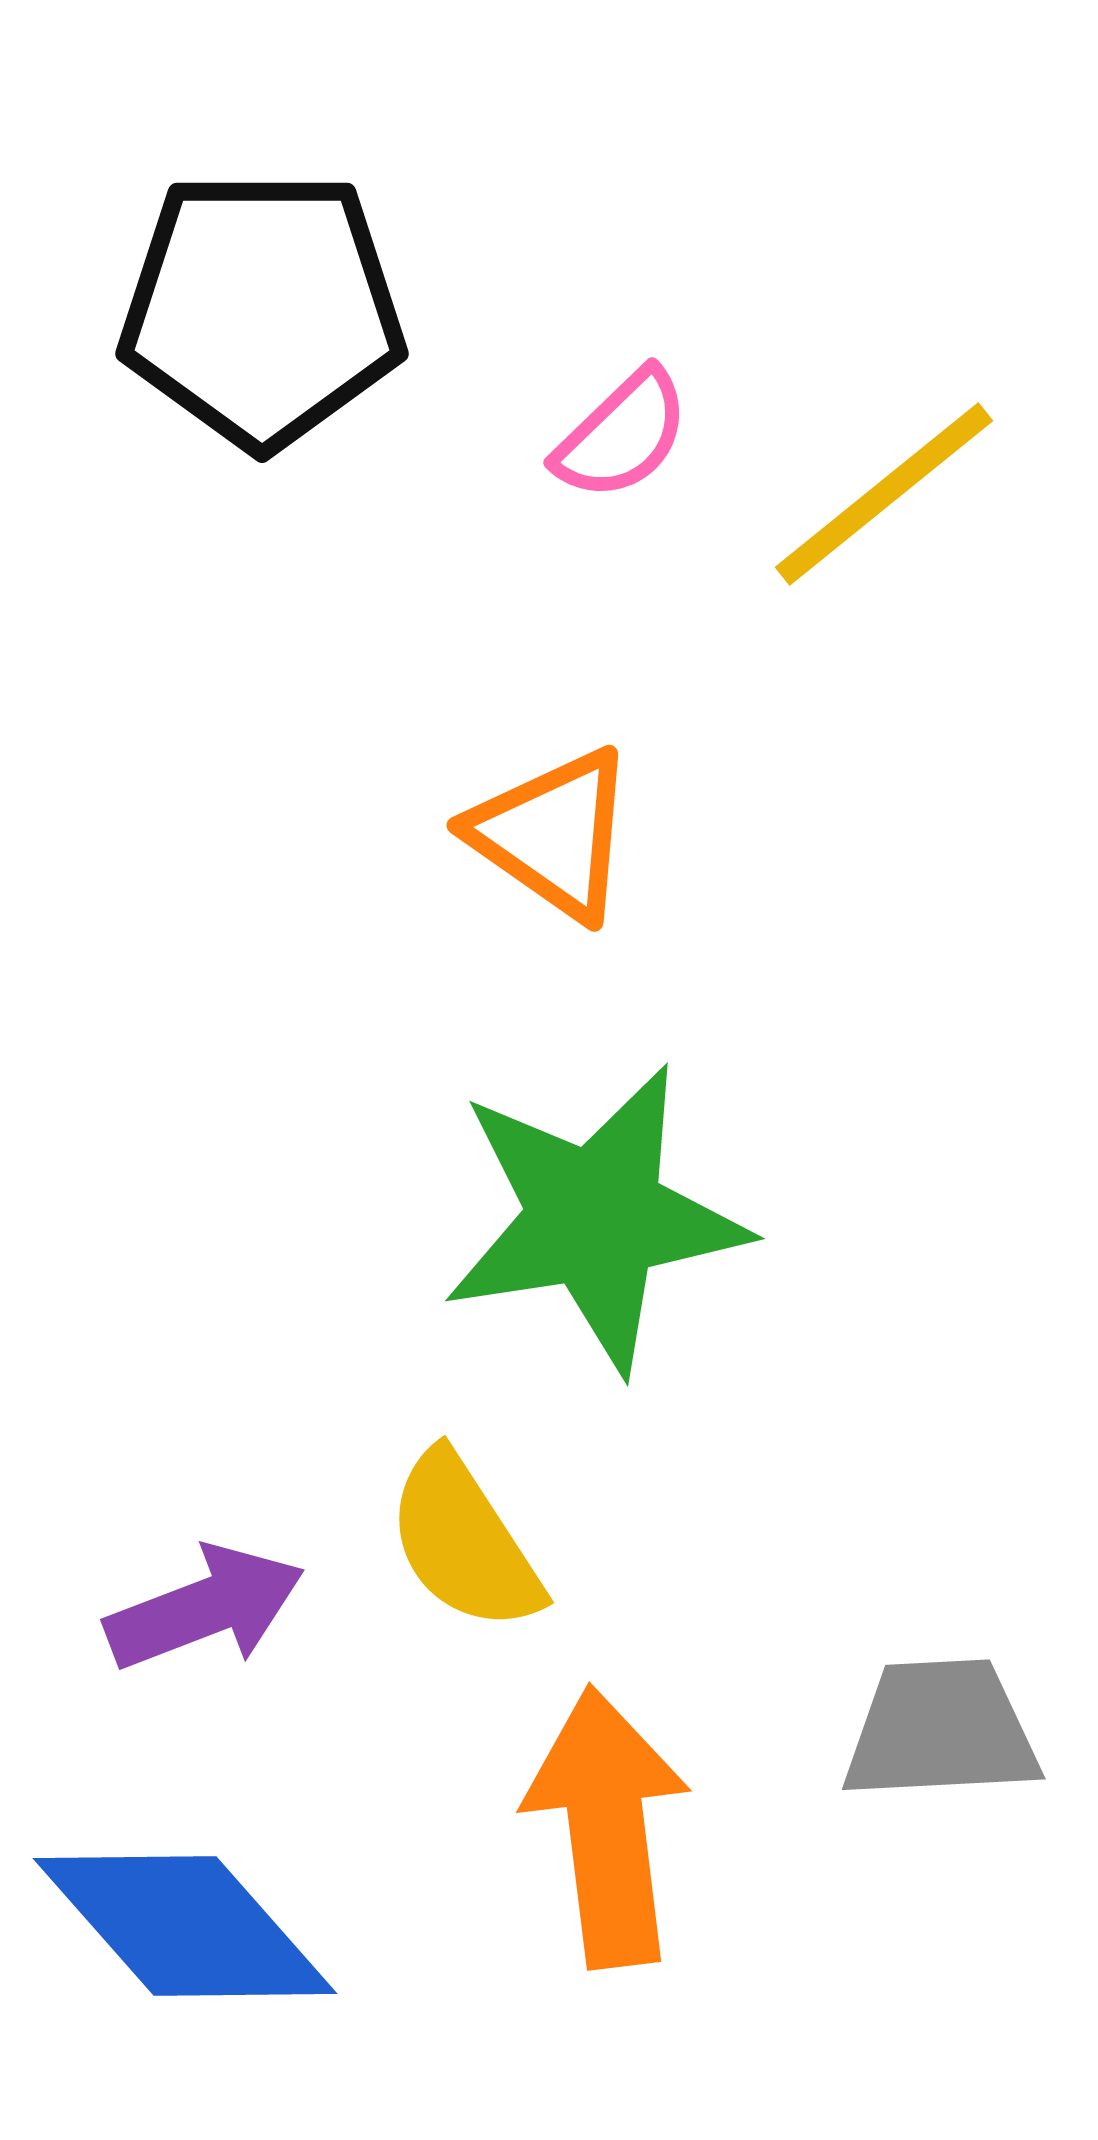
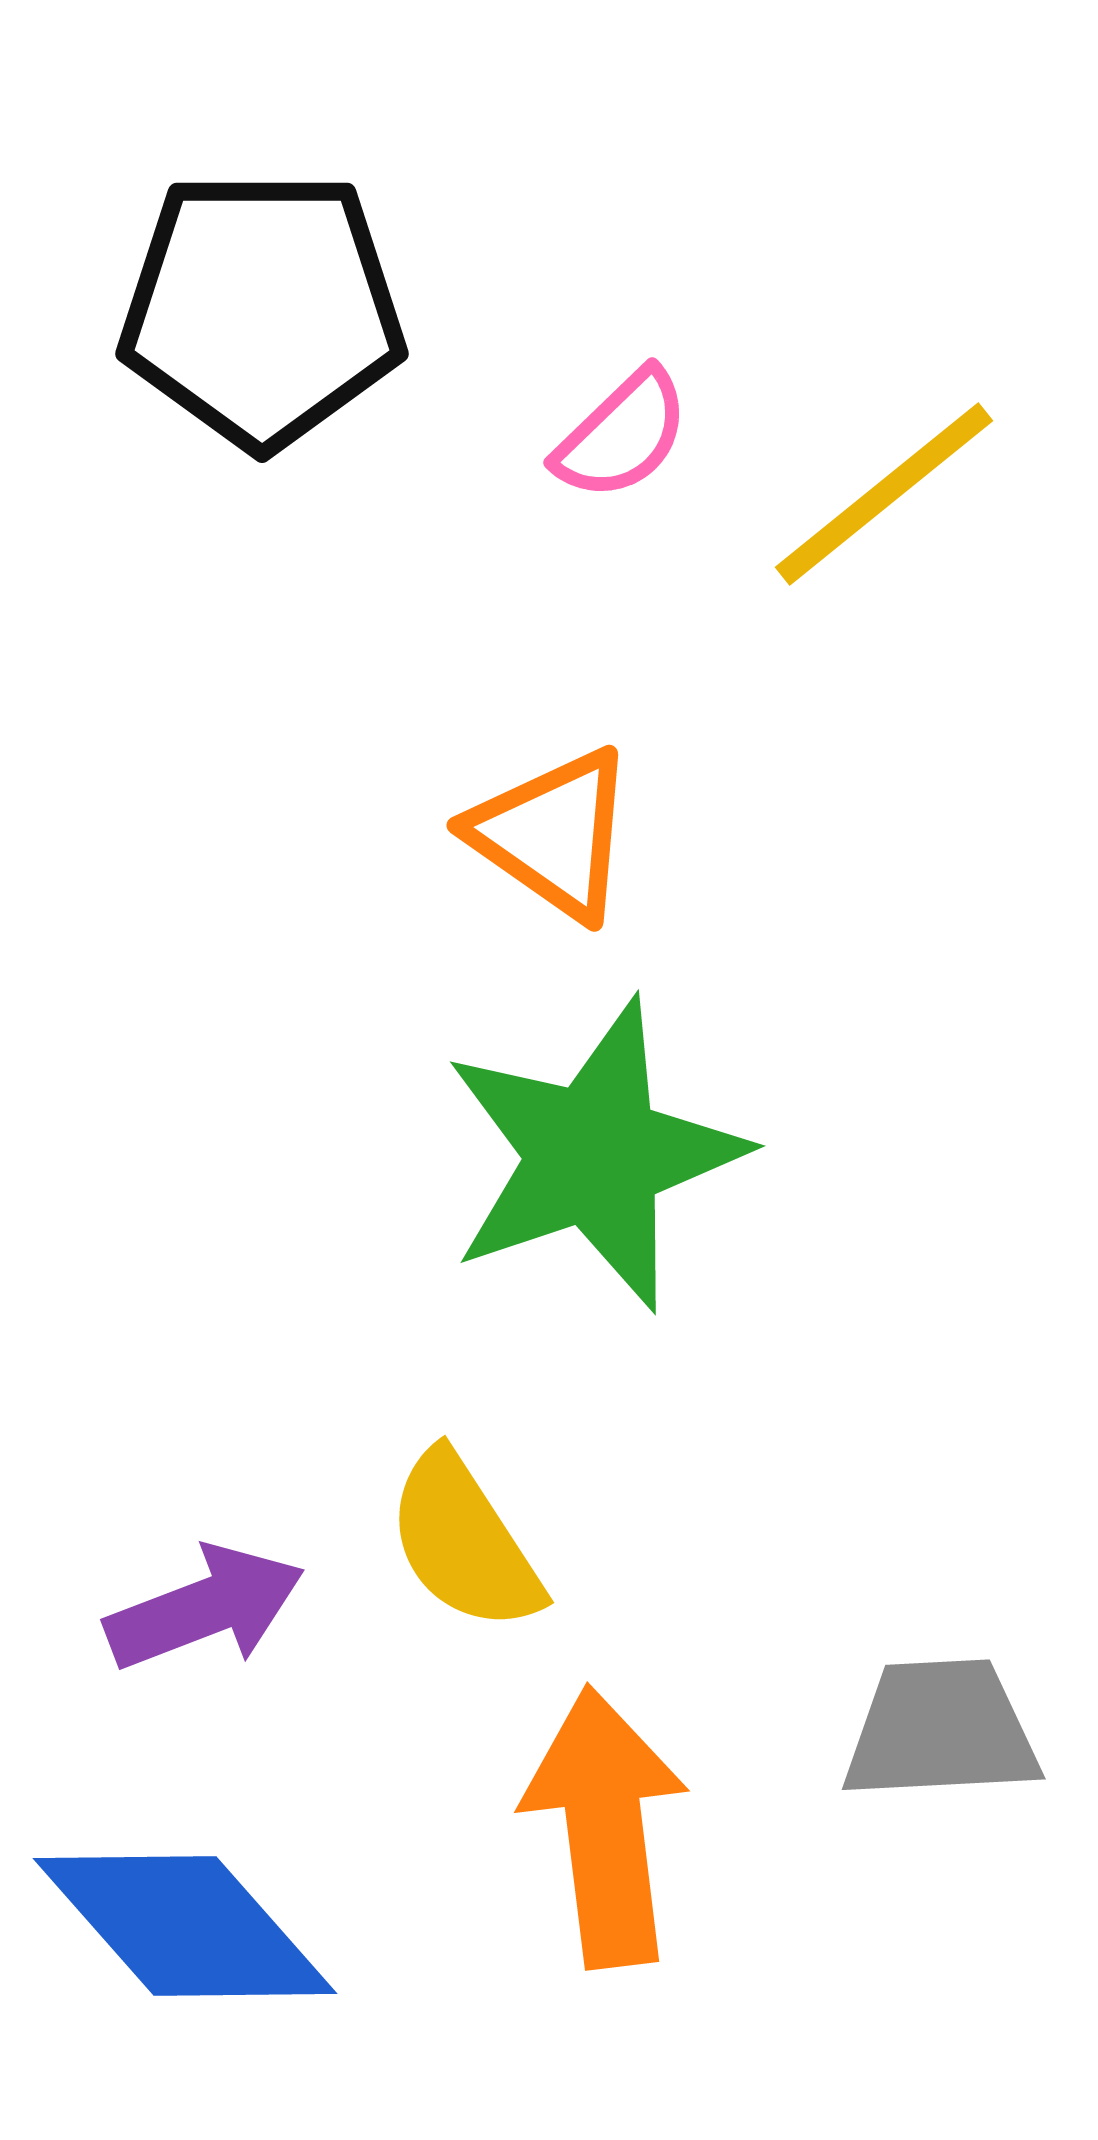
green star: moved 1 px left, 63 px up; rotated 10 degrees counterclockwise
orange arrow: moved 2 px left
